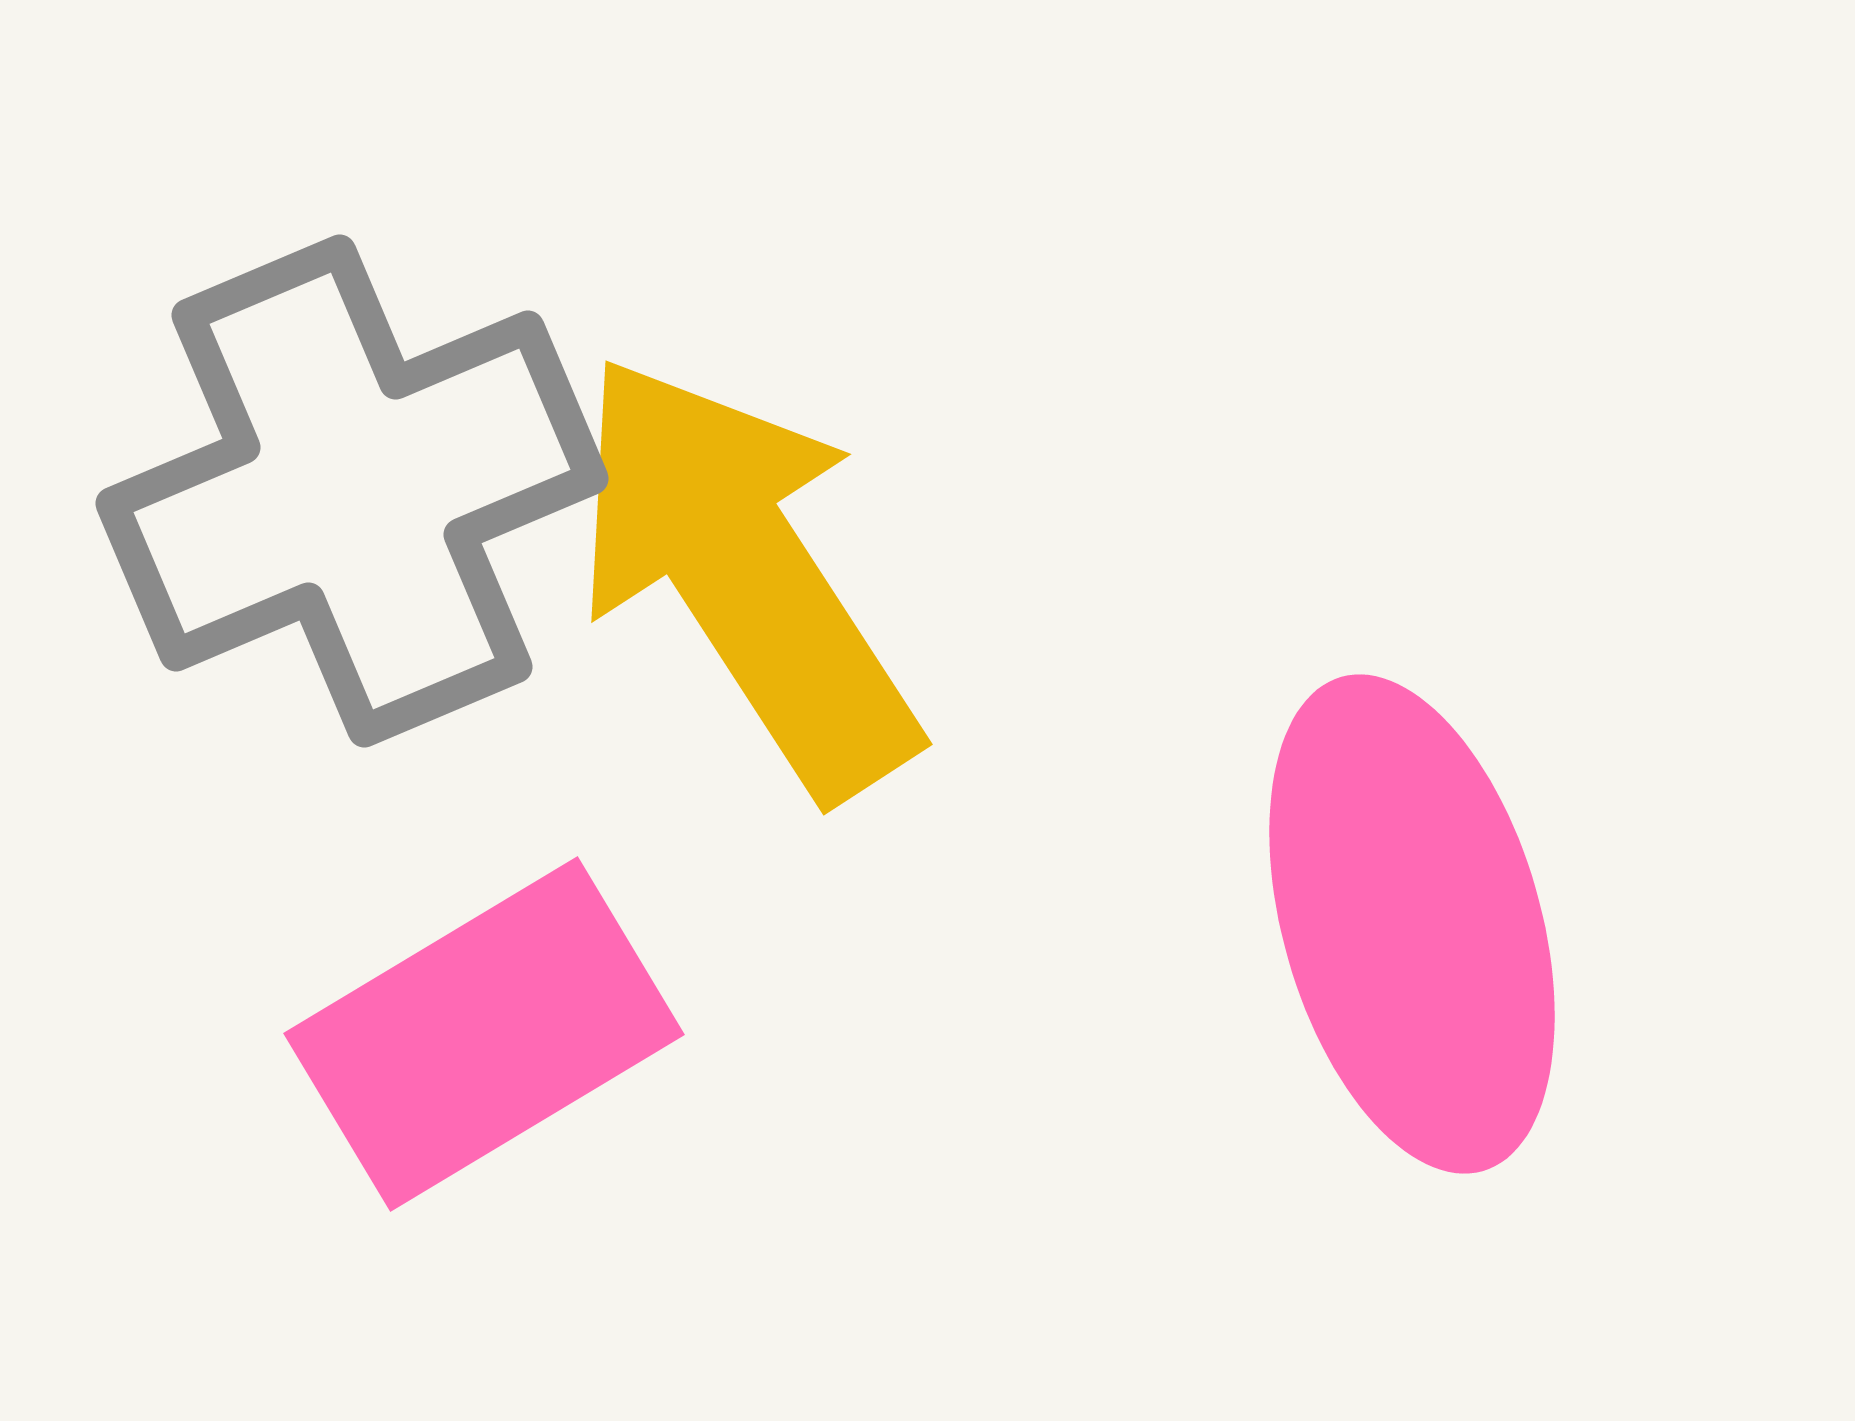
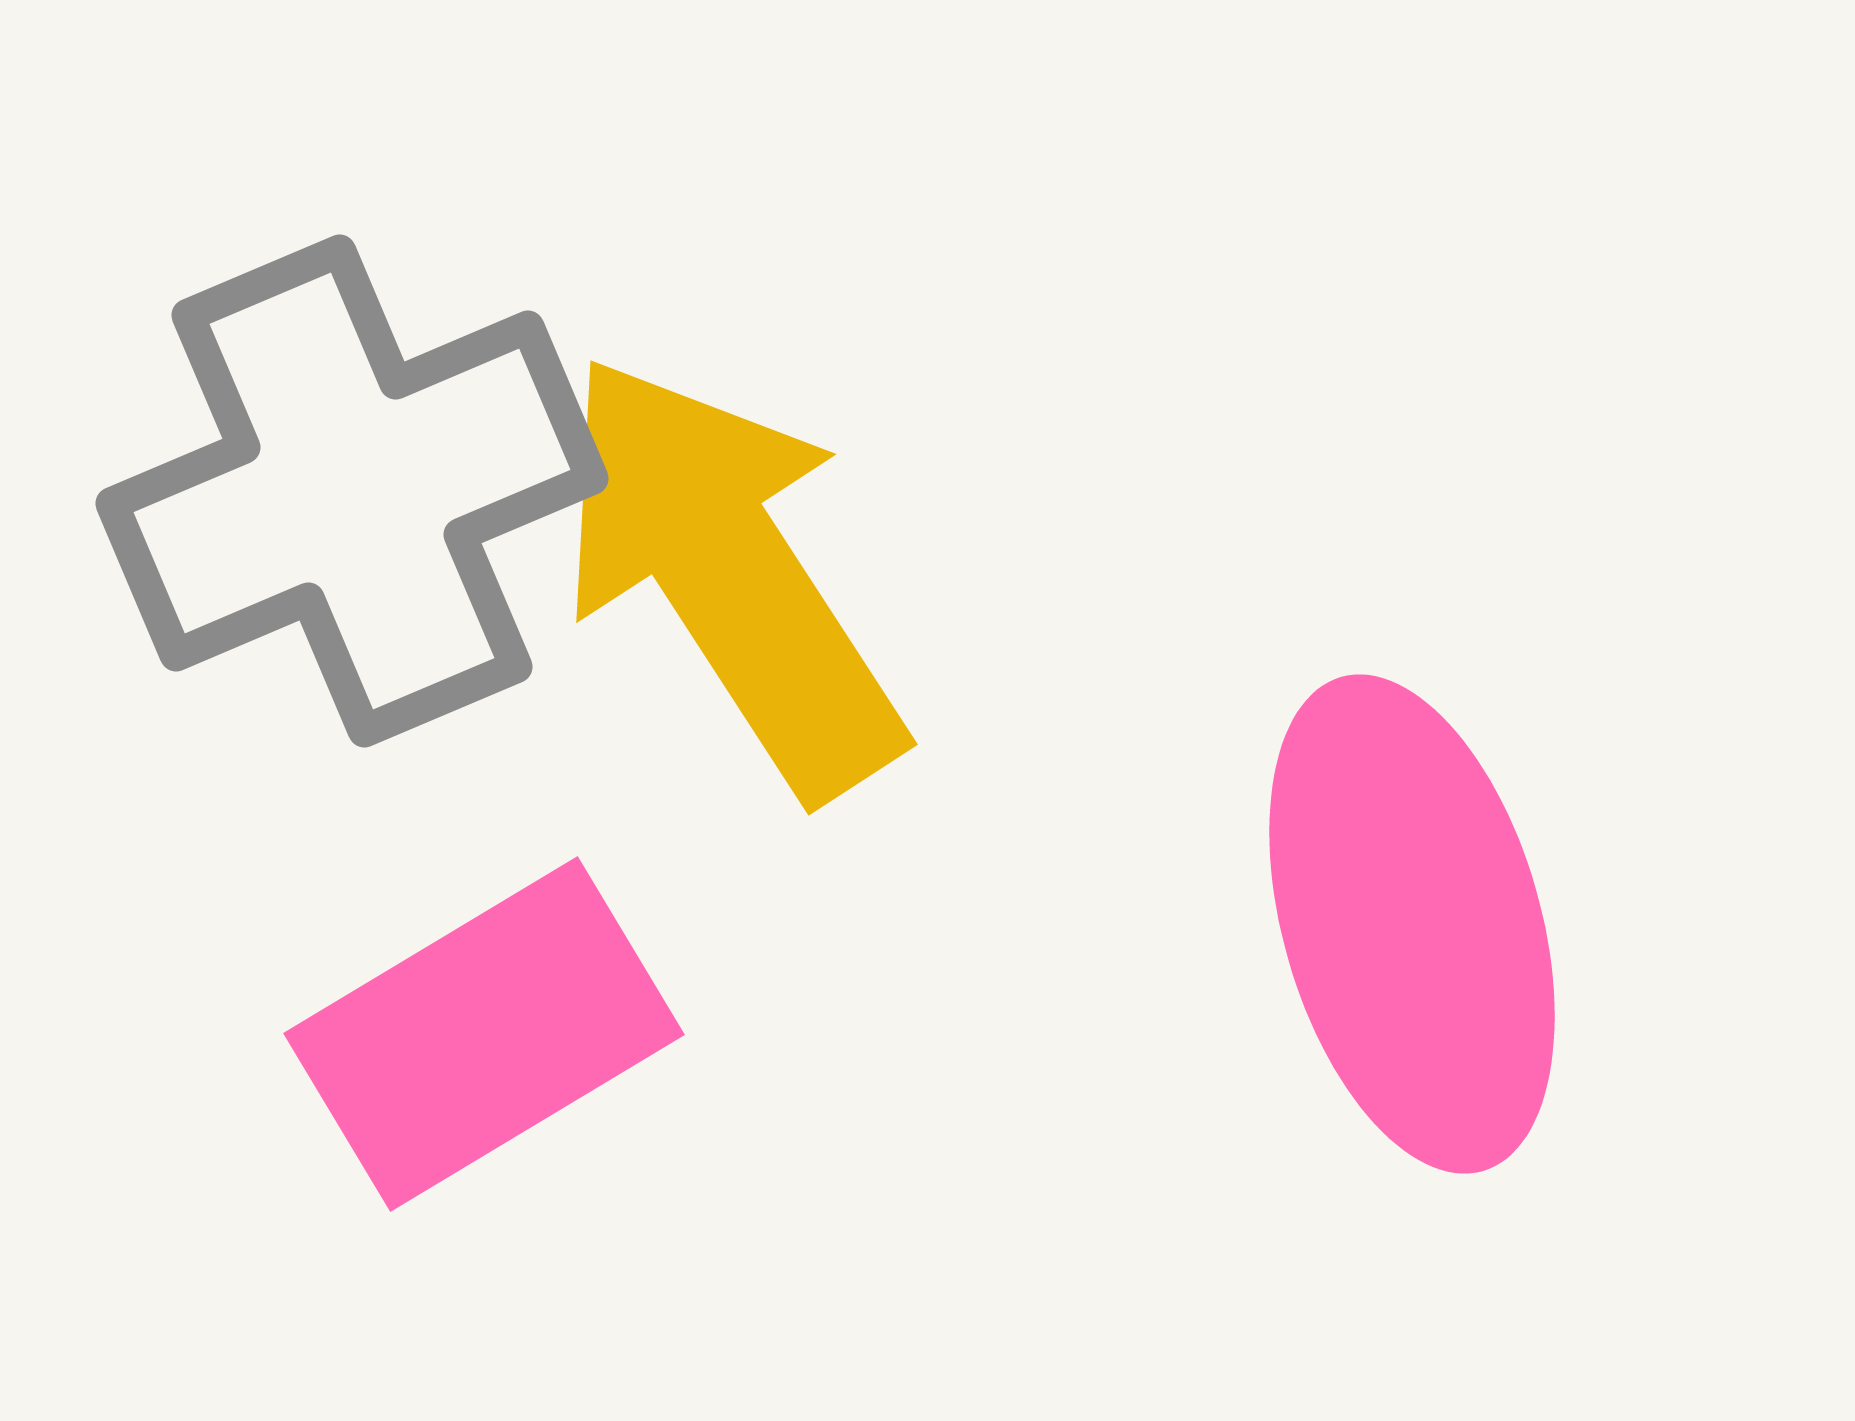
yellow arrow: moved 15 px left
